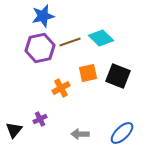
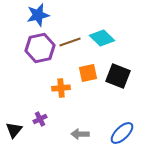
blue star: moved 5 px left, 1 px up
cyan diamond: moved 1 px right
orange cross: rotated 24 degrees clockwise
